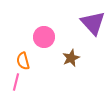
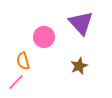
purple triangle: moved 12 px left
brown star: moved 8 px right, 8 px down
pink line: rotated 30 degrees clockwise
